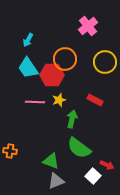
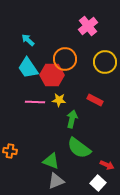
cyan arrow: rotated 104 degrees clockwise
yellow star: rotated 24 degrees clockwise
white square: moved 5 px right, 7 px down
